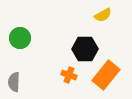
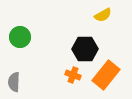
green circle: moved 1 px up
orange cross: moved 4 px right
